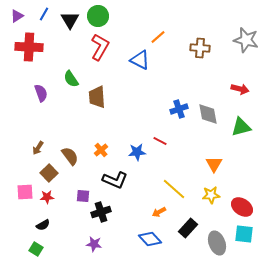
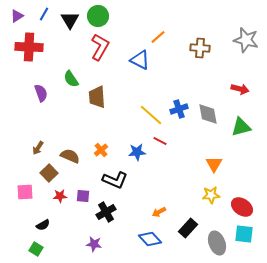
brown semicircle: rotated 30 degrees counterclockwise
yellow line: moved 23 px left, 74 px up
red star: moved 13 px right, 1 px up
black cross: moved 5 px right; rotated 12 degrees counterclockwise
